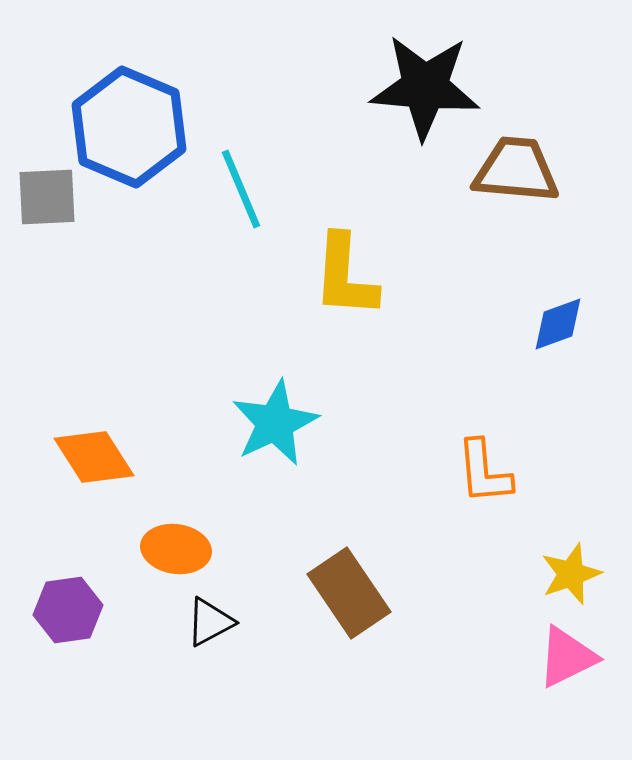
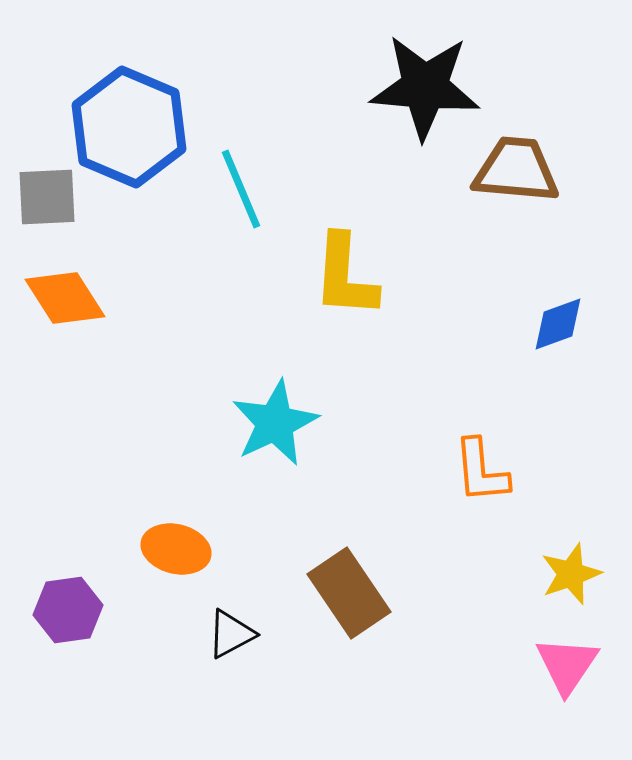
orange diamond: moved 29 px left, 159 px up
orange L-shape: moved 3 px left, 1 px up
orange ellipse: rotated 6 degrees clockwise
black triangle: moved 21 px right, 12 px down
pink triangle: moved 8 px down; rotated 30 degrees counterclockwise
